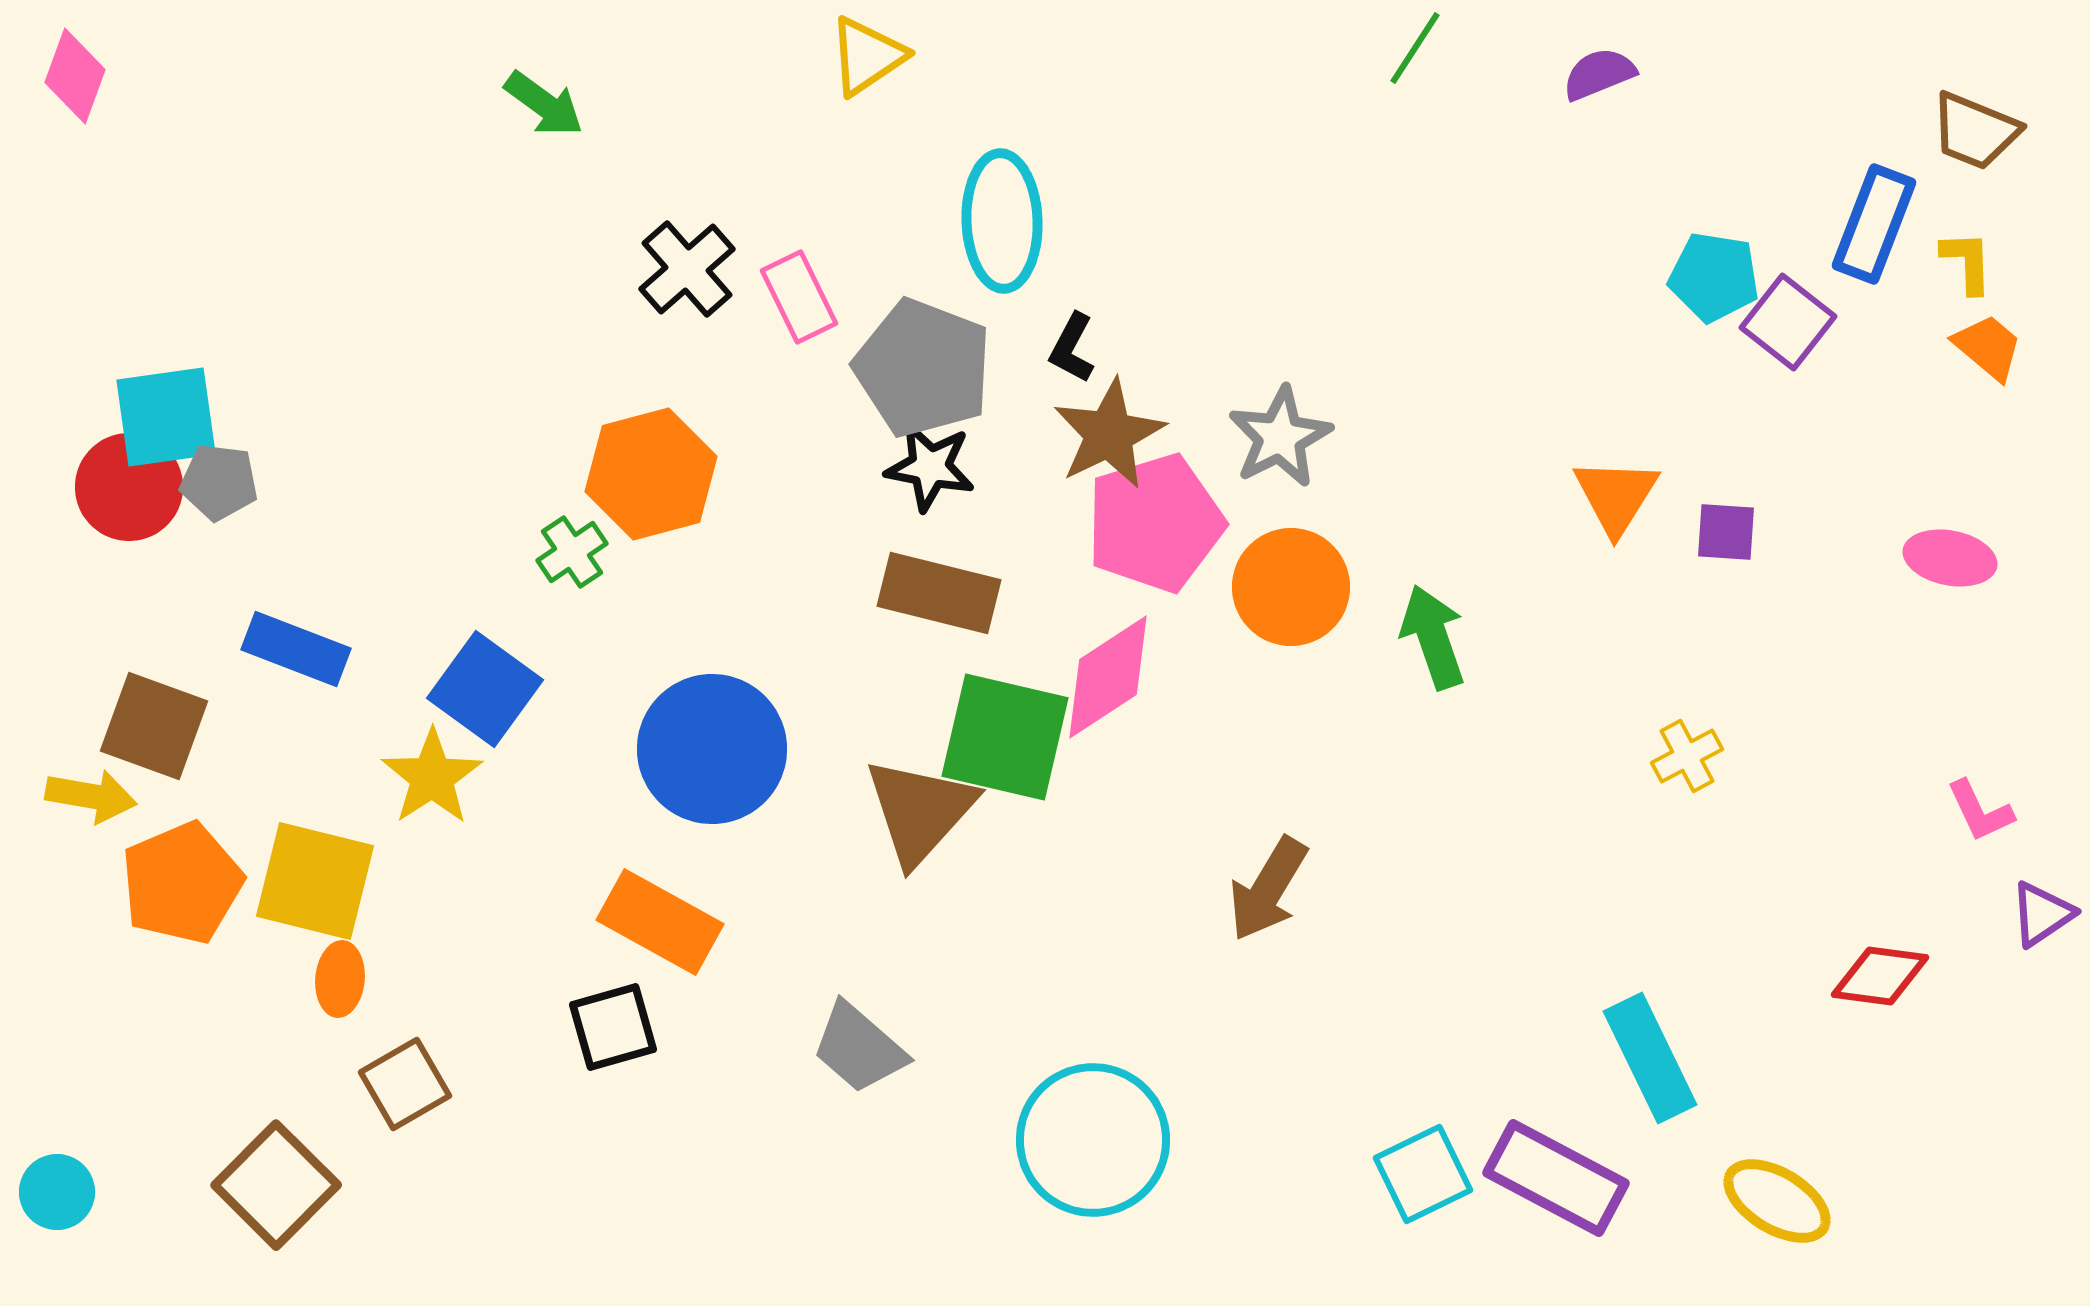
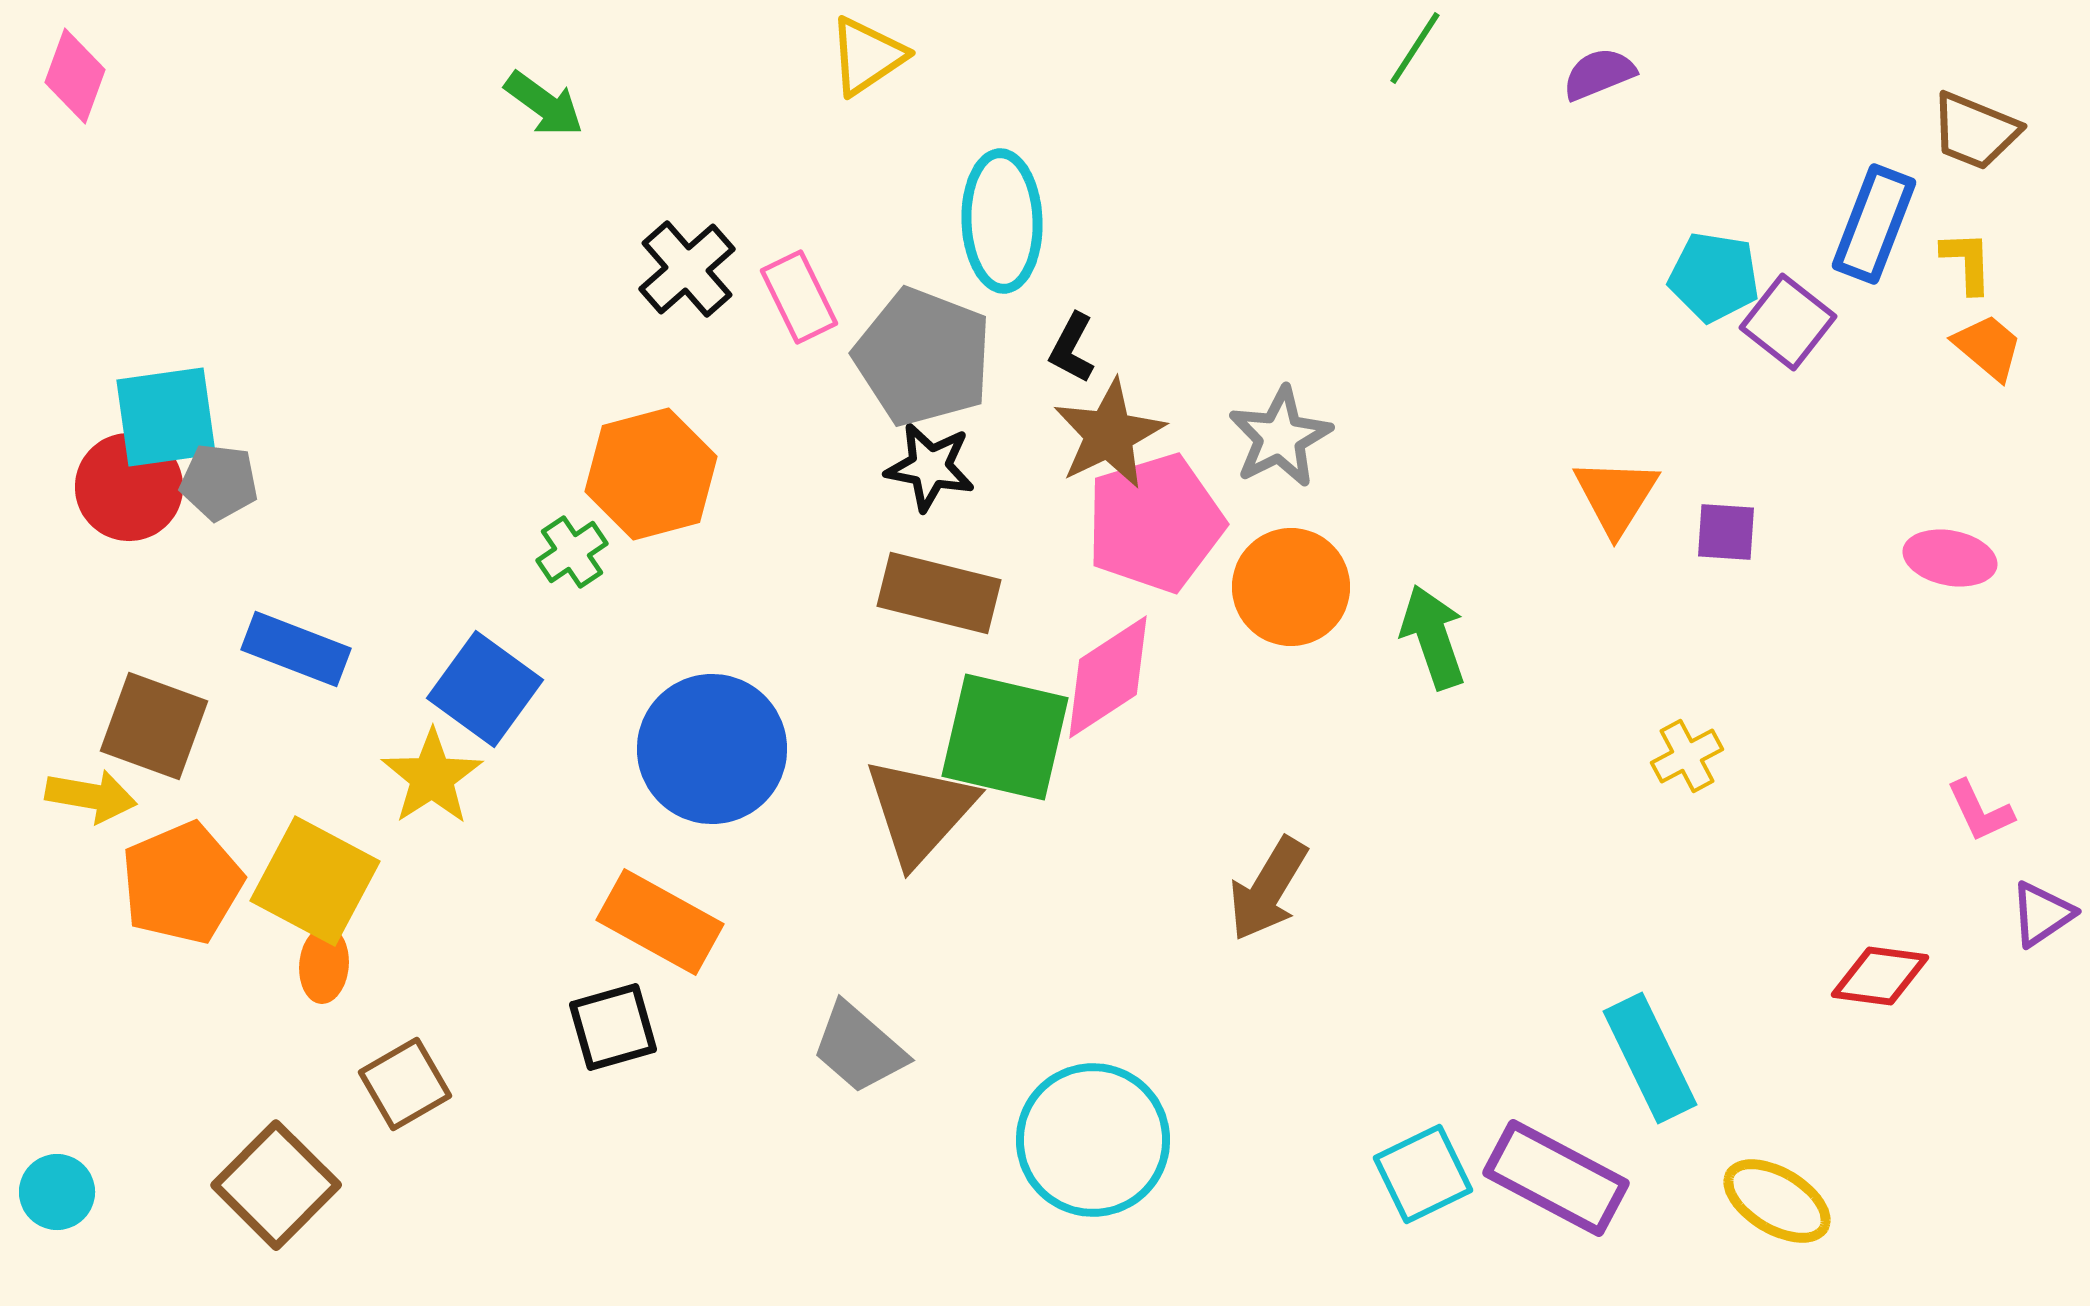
gray pentagon at (923, 368): moved 11 px up
yellow square at (315, 881): rotated 14 degrees clockwise
orange ellipse at (340, 979): moved 16 px left, 14 px up
